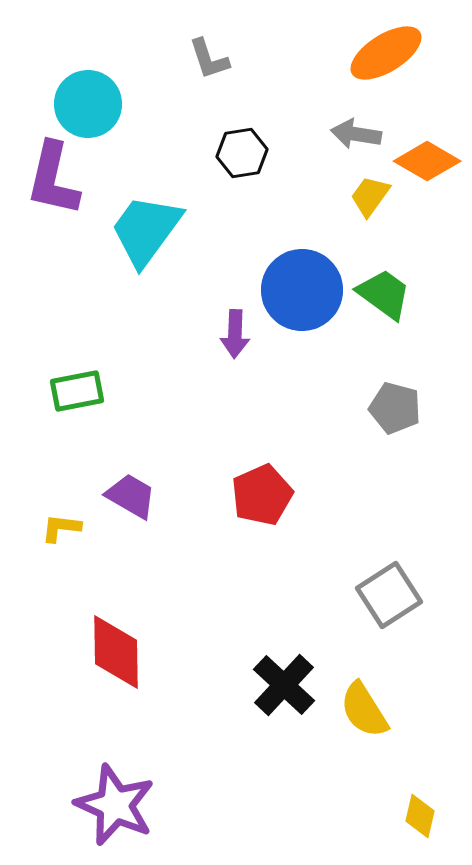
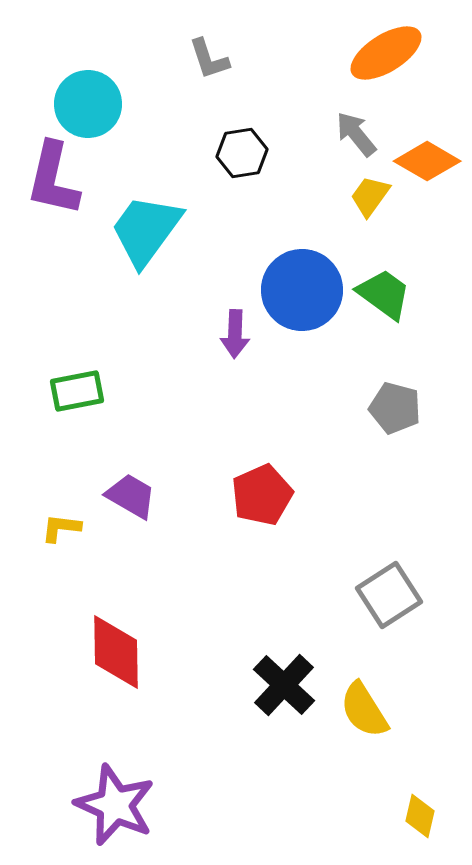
gray arrow: rotated 42 degrees clockwise
